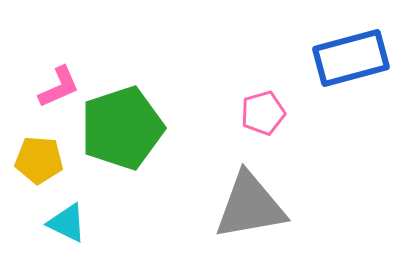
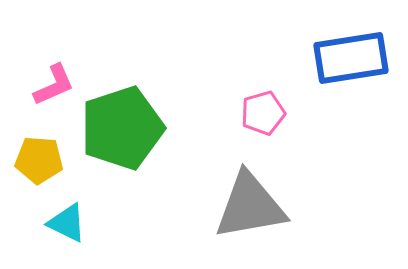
blue rectangle: rotated 6 degrees clockwise
pink L-shape: moved 5 px left, 2 px up
